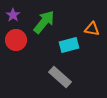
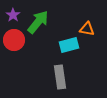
green arrow: moved 6 px left
orange triangle: moved 5 px left
red circle: moved 2 px left
gray rectangle: rotated 40 degrees clockwise
